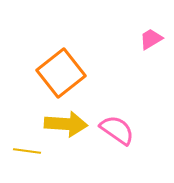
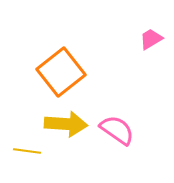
orange square: moved 1 px up
